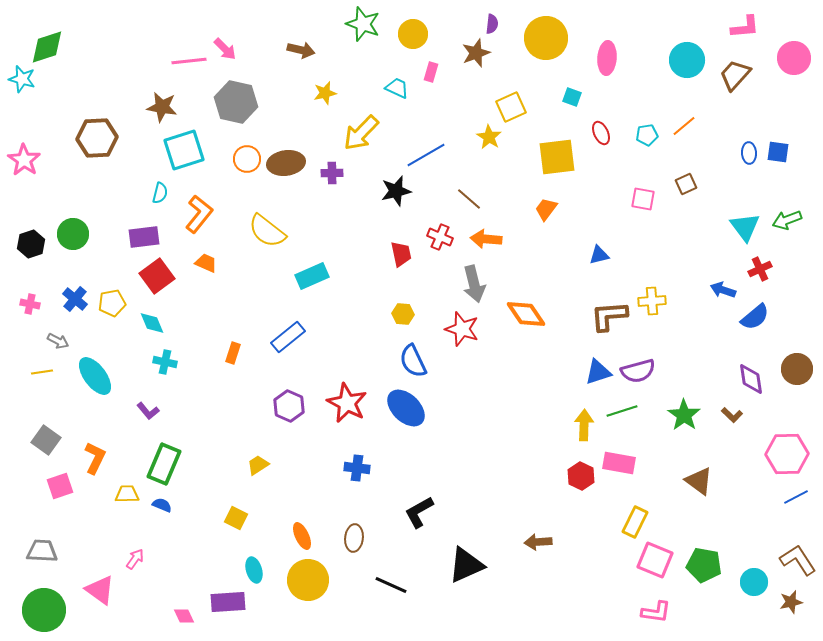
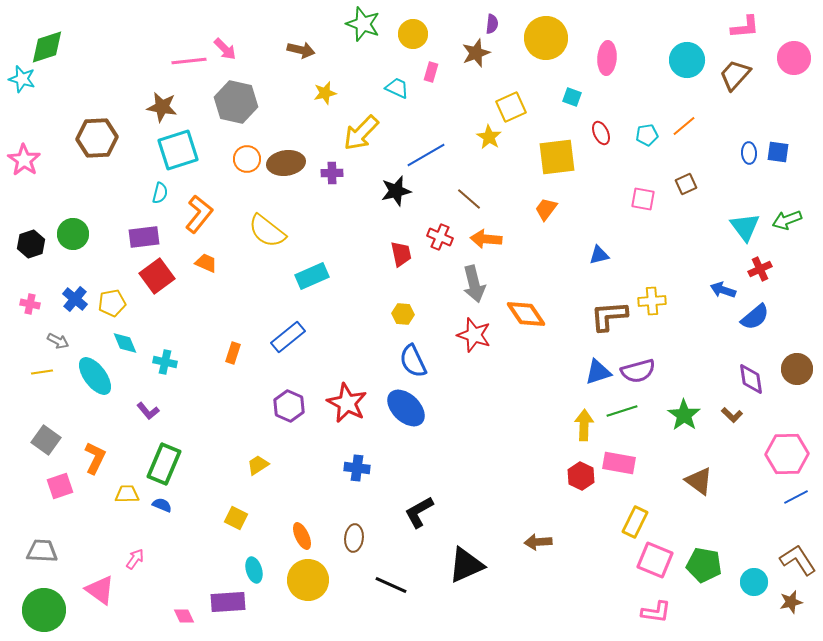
cyan square at (184, 150): moved 6 px left
cyan diamond at (152, 323): moved 27 px left, 20 px down
red star at (462, 329): moved 12 px right, 6 px down
